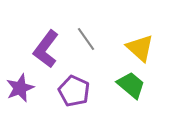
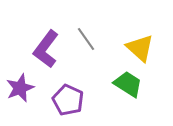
green trapezoid: moved 3 px left, 1 px up; rotated 8 degrees counterclockwise
purple pentagon: moved 6 px left, 9 px down
